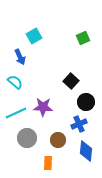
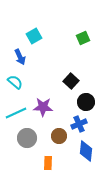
brown circle: moved 1 px right, 4 px up
